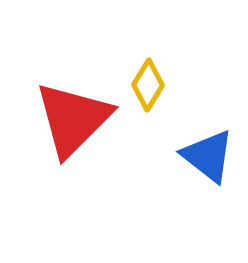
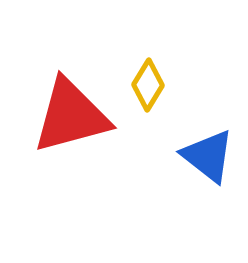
red triangle: moved 2 px left, 3 px up; rotated 30 degrees clockwise
